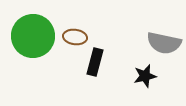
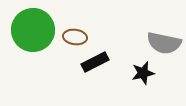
green circle: moved 6 px up
black rectangle: rotated 48 degrees clockwise
black star: moved 2 px left, 3 px up
